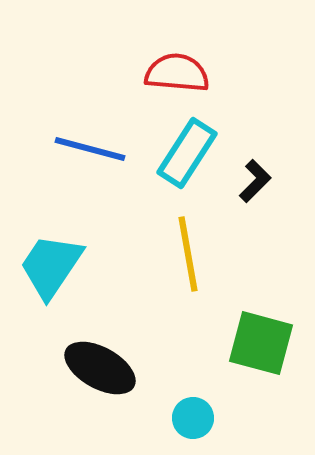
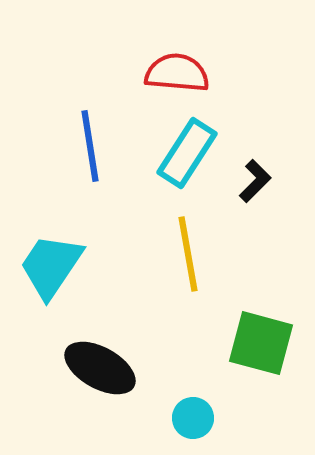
blue line: moved 3 px up; rotated 66 degrees clockwise
